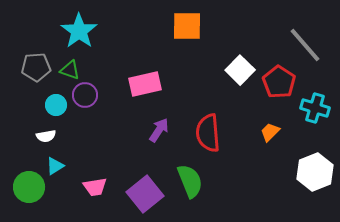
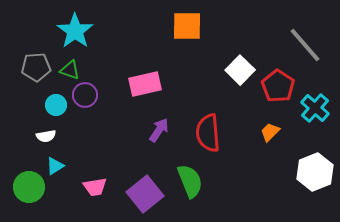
cyan star: moved 4 px left
red pentagon: moved 1 px left, 4 px down
cyan cross: rotated 24 degrees clockwise
